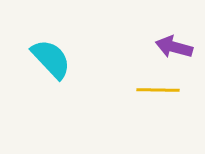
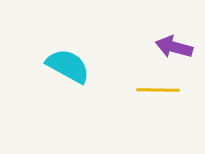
cyan semicircle: moved 17 px right, 7 px down; rotated 18 degrees counterclockwise
